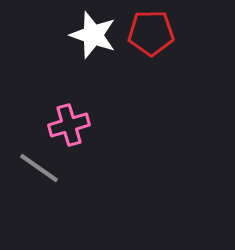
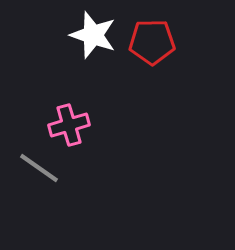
red pentagon: moved 1 px right, 9 px down
